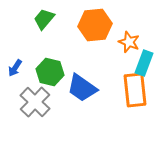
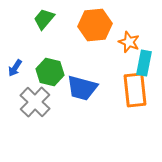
cyan rectangle: rotated 10 degrees counterclockwise
blue trapezoid: rotated 20 degrees counterclockwise
